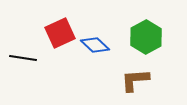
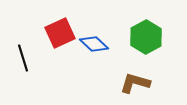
blue diamond: moved 1 px left, 1 px up
black line: rotated 64 degrees clockwise
brown L-shape: moved 3 px down; rotated 20 degrees clockwise
